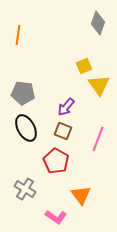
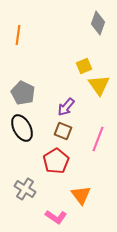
gray pentagon: rotated 20 degrees clockwise
black ellipse: moved 4 px left
red pentagon: rotated 10 degrees clockwise
